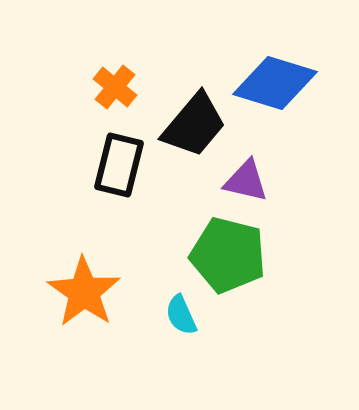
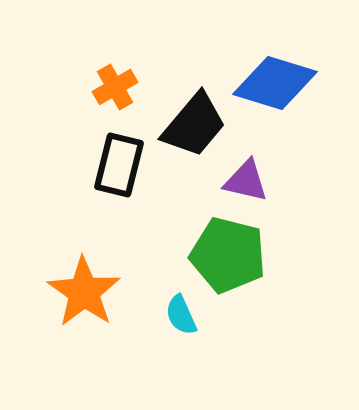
orange cross: rotated 21 degrees clockwise
